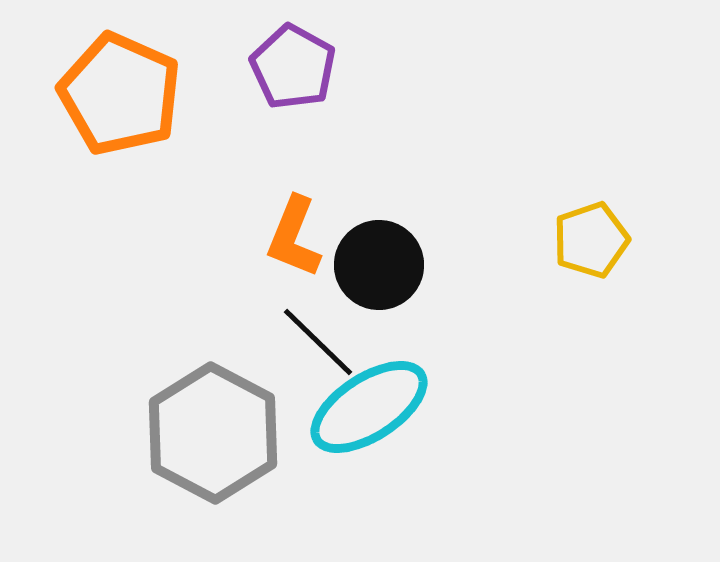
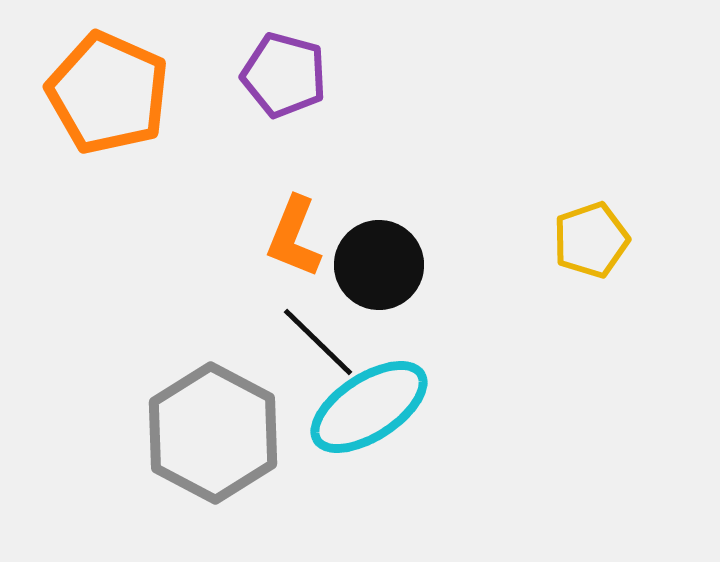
purple pentagon: moved 9 px left, 8 px down; rotated 14 degrees counterclockwise
orange pentagon: moved 12 px left, 1 px up
